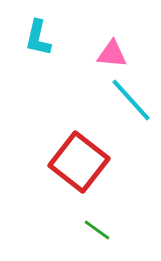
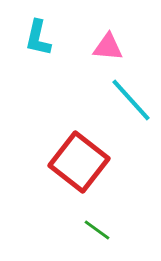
pink triangle: moved 4 px left, 7 px up
